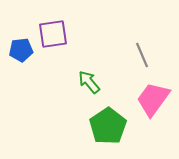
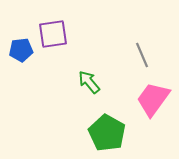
green pentagon: moved 1 px left, 7 px down; rotated 9 degrees counterclockwise
